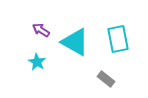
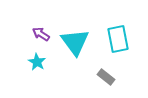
purple arrow: moved 4 px down
cyan triangle: rotated 24 degrees clockwise
gray rectangle: moved 2 px up
